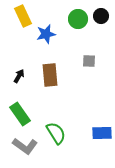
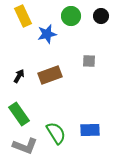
green circle: moved 7 px left, 3 px up
blue star: moved 1 px right
brown rectangle: rotated 75 degrees clockwise
green rectangle: moved 1 px left
blue rectangle: moved 12 px left, 3 px up
gray L-shape: rotated 15 degrees counterclockwise
